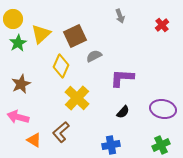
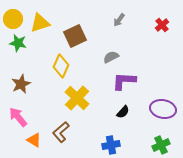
gray arrow: moved 1 px left, 4 px down; rotated 56 degrees clockwise
yellow triangle: moved 1 px left, 11 px up; rotated 25 degrees clockwise
green star: rotated 30 degrees counterclockwise
gray semicircle: moved 17 px right, 1 px down
purple L-shape: moved 2 px right, 3 px down
pink arrow: rotated 35 degrees clockwise
